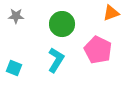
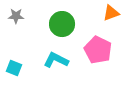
cyan L-shape: rotated 95 degrees counterclockwise
